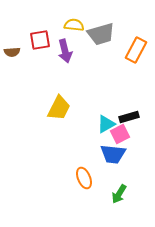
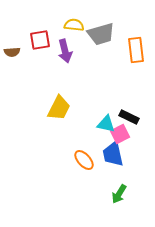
orange rectangle: rotated 35 degrees counterclockwise
black rectangle: rotated 42 degrees clockwise
cyan triangle: rotated 42 degrees clockwise
blue trapezoid: rotated 72 degrees clockwise
orange ellipse: moved 18 px up; rotated 20 degrees counterclockwise
